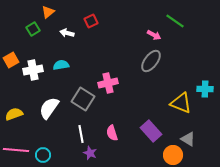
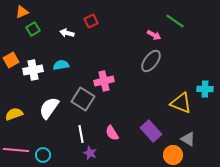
orange triangle: moved 26 px left; rotated 16 degrees clockwise
pink cross: moved 4 px left, 2 px up
pink semicircle: rotated 14 degrees counterclockwise
